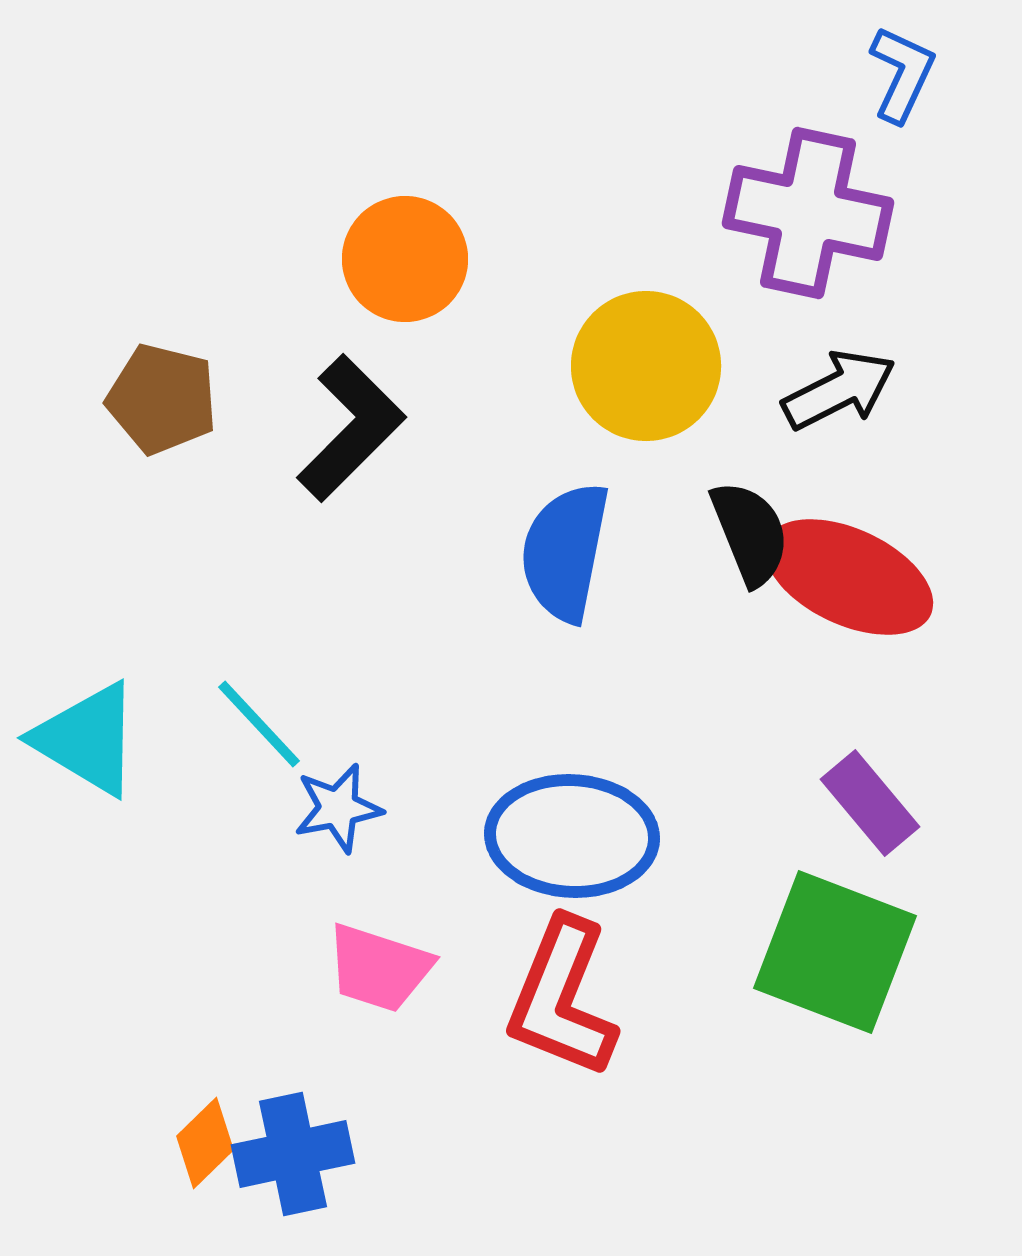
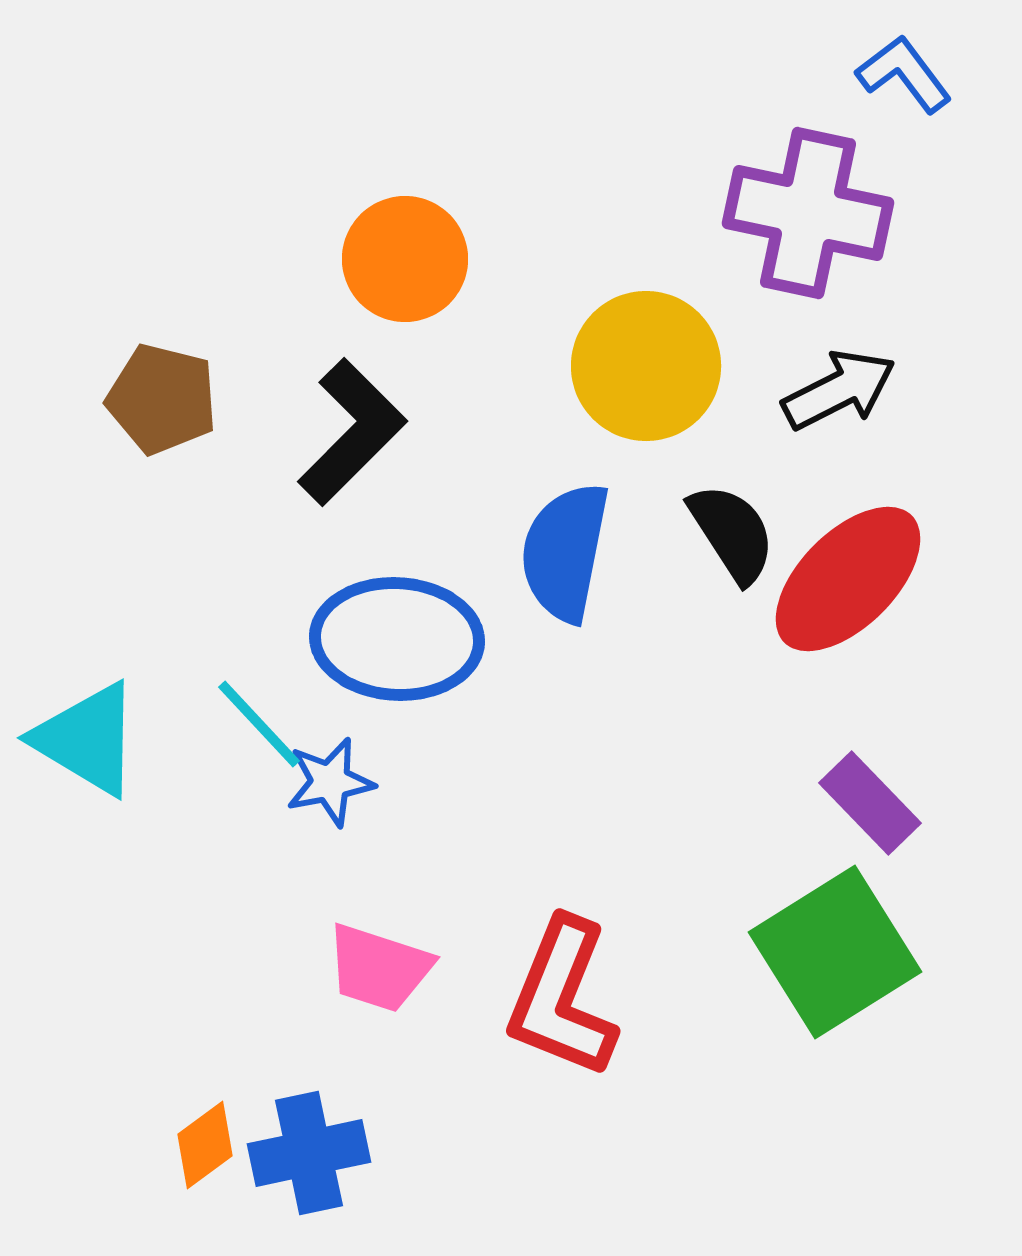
blue L-shape: moved 2 px right; rotated 62 degrees counterclockwise
black L-shape: moved 1 px right, 4 px down
black semicircle: moved 18 px left; rotated 11 degrees counterclockwise
red ellipse: moved 1 px left, 2 px down; rotated 70 degrees counterclockwise
purple rectangle: rotated 4 degrees counterclockwise
blue star: moved 8 px left, 26 px up
blue ellipse: moved 175 px left, 197 px up
green square: rotated 37 degrees clockwise
orange diamond: moved 2 px down; rotated 8 degrees clockwise
blue cross: moved 16 px right, 1 px up
